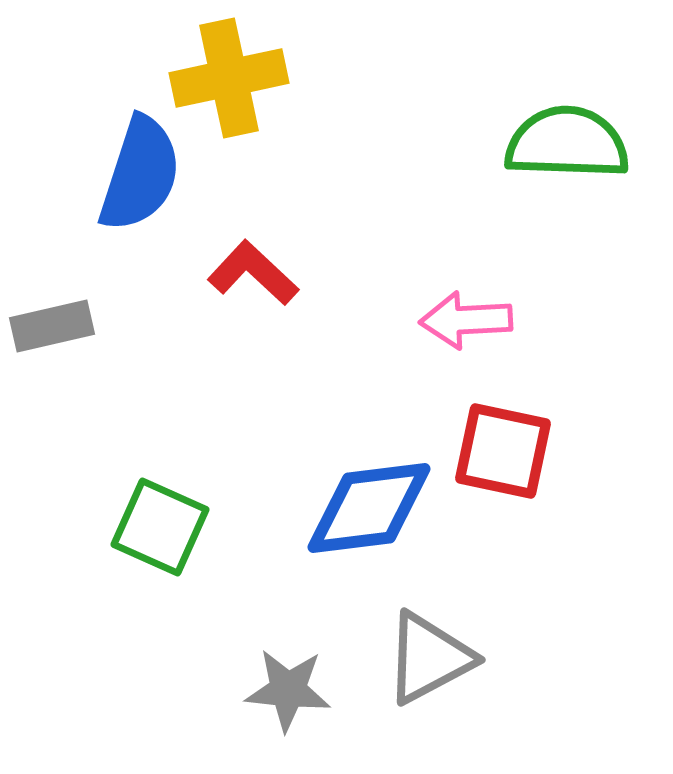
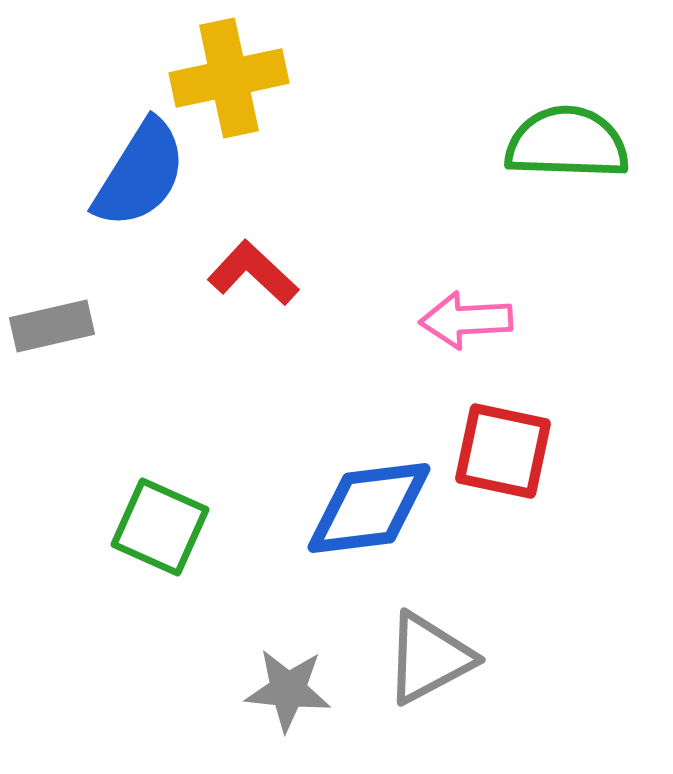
blue semicircle: rotated 14 degrees clockwise
